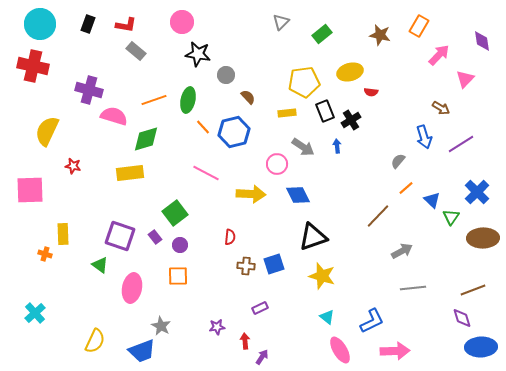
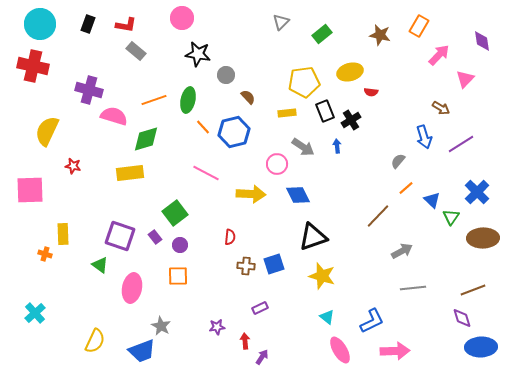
pink circle at (182, 22): moved 4 px up
